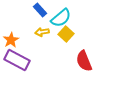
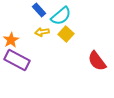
blue rectangle: moved 1 px left
cyan semicircle: moved 2 px up
red semicircle: moved 13 px right; rotated 15 degrees counterclockwise
